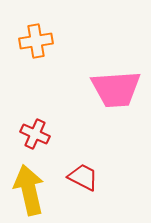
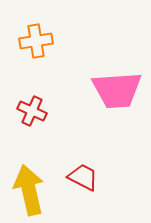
pink trapezoid: moved 1 px right, 1 px down
red cross: moved 3 px left, 23 px up
